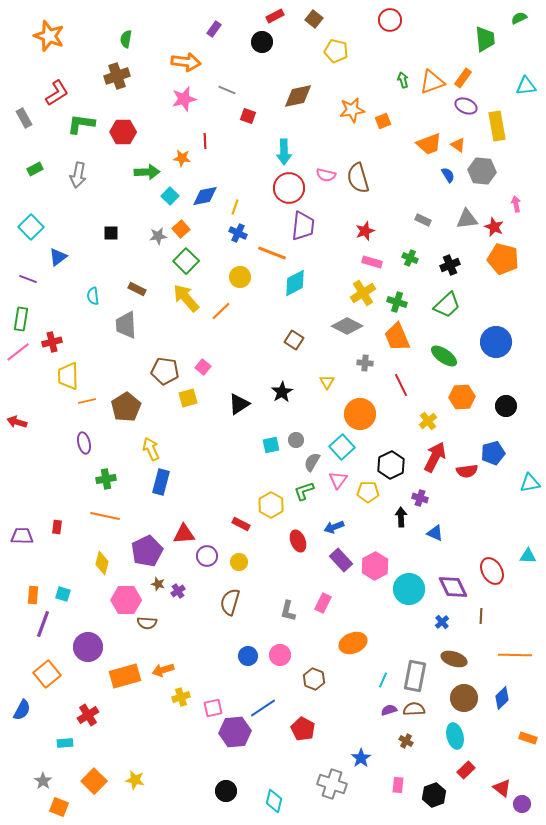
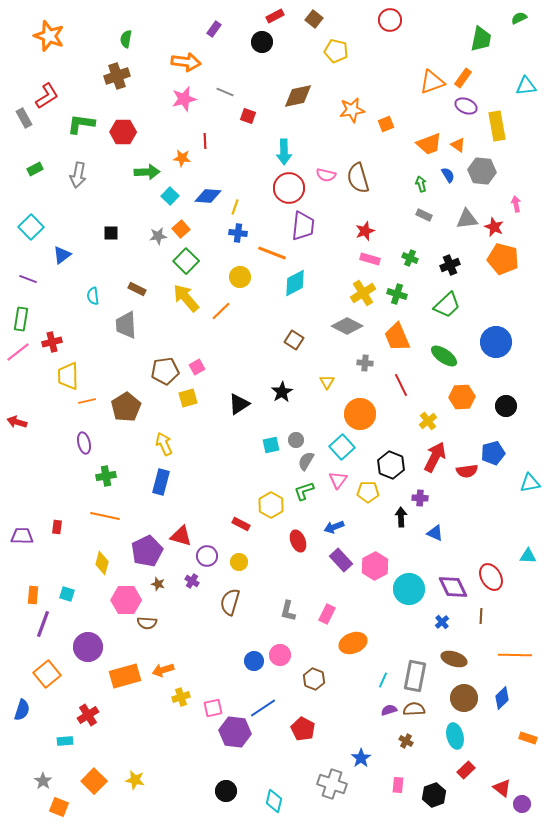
green trapezoid at (485, 39): moved 4 px left; rotated 16 degrees clockwise
green arrow at (403, 80): moved 18 px right, 104 px down
gray line at (227, 90): moved 2 px left, 2 px down
red L-shape at (57, 93): moved 10 px left, 3 px down
orange square at (383, 121): moved 3 px right, 3 px down
blue diamond at (205, 196): moved 3 px right; rotated 16 degrees clockwise
gray rectangle at (423, 220): moved 1 px right, 5 px up
blue cross at (238, 233): rotated 18 degrees counterclockwise
blue triangle at (58, 257): moved 4 px right, 2 px up
pink rectangle at (372, 262): moved 2 px left, 3 px up
green cross at (397, 302): moved 8 px up
pink square at (203, 367): moved 6 px left; rotated 21 degrees clockwise
brown pentagon at (165, 371): rotated 16 degrees counterclockwise
yellow arrow at (151, 449): moved 13 px right, 5 px up
gray semicircle at (312, 462): moved 6 px left, 1 px up
black hexagon at (391, 465): rotated 12 degrees counterclockwise
green cross at (106, 479): moved 3 px up
purple cross at (420, 498): rotated 14 degrees counterclockwise
red triangle at (184, 534): moved 3 px left, 2 px down; rotated 20 degrees clockwise
red ellipse at (492, 571): moved 1 px left, 6 px down
purple cross at (178, 591): moved 14 px right, 10 px up; rotated 24 degrees counterclockwise
cyan square at (63, 594): moved 4 px right
pink rectangle at (323, 603): moved 4 px right, 11 px down
blue circle at (248, 656): moved 6 px right, 5 px down
blue semicircle at (22, 710): rotated 10 degrees counterclockwise
purple hexagon at (235, 732): rotated 12 degrees clockwise
cyan rectangle at (65, 743): moved 2 px up
